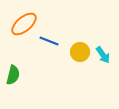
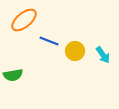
orange ellipse: moved 4 px up
yellow circle: moved 5 px left, 1 px up
green semicircle: rotated 66 degrees clockwise
